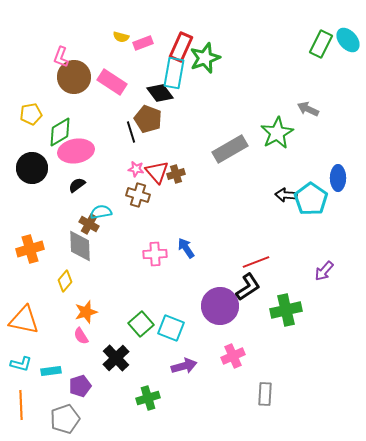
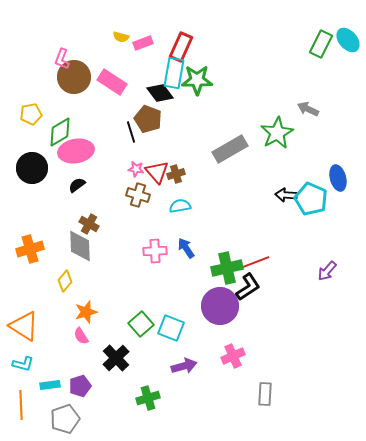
pink L-shape at (61, 57): moved 1 px right, 2 px down
green star at (205, 58): moved 8 px left, 22 px down; rotated 20 degrees clockwise
blue ellipse at (338, 178): rotated 15 degrees counterclockwise
cyan pentagon at (311, 199): rotated 12 degrees counterclockwise
cyan semicircle at (101, 212): moved 79 px right, 6 px up
pink cross at (155, 254): moved 3 px up
purple arrow at (324, 271): moved 3 px right
green cross at (286, 310): moved 59 px left, 42 px up
orange triangle at (24, 320): moved 6 px down; rotated 20 degrees clockwise
cyan L-shape at (21, 364): moved 2 px right
cyan rectangle at (51, 371): moved 1 px left, 14 px down
